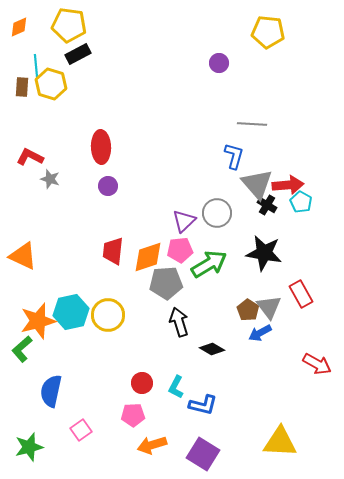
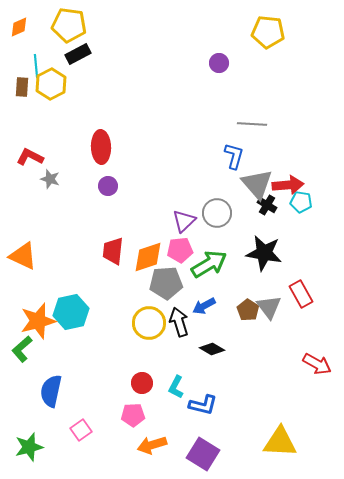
yellow hexagon at (51, 84): rotated 16 degrees clockwise
cyan pentagon at (301, 202): rotated 20 degrees counterclockwise
yellow circle at (108, 315): moved 41 px right, 8 px down
blue arrow at (260, 333): moved 56 px left, 27 px up
